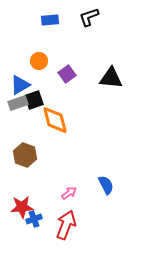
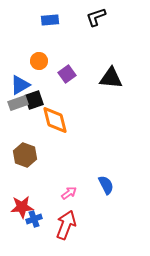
black L-shape: moved 7 px right
